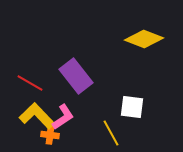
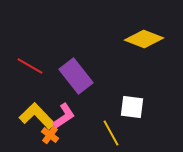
red line: moved 17 px up
pink L-shape: moved 1 px right, 1 px up
orange cross: rotated 30 degrees clockwise
